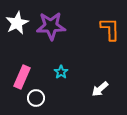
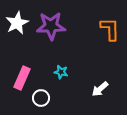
cyan star: rotated 24 degrees counterclockwise
pink rectangle: moved 1 px down
white circle: moved 5 px right
